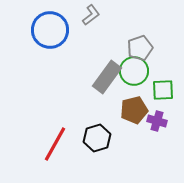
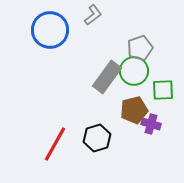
gray L-shape: moved 2 px right
purple cross: moved 6 px left, 3 px down
